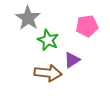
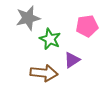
gray star: rotated 25 degrees clockwise
green star: moved 2 px right, 1 px up
brown arrow: moved 4 px left
